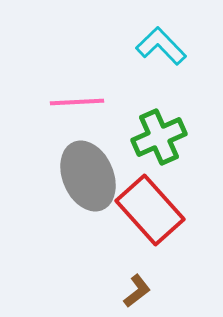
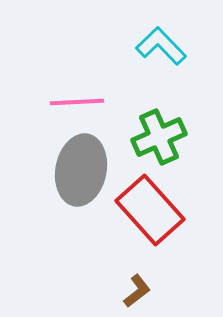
gray ellipse: moved 7 px left, 6 px up; rotated 34 degrees clockwise
